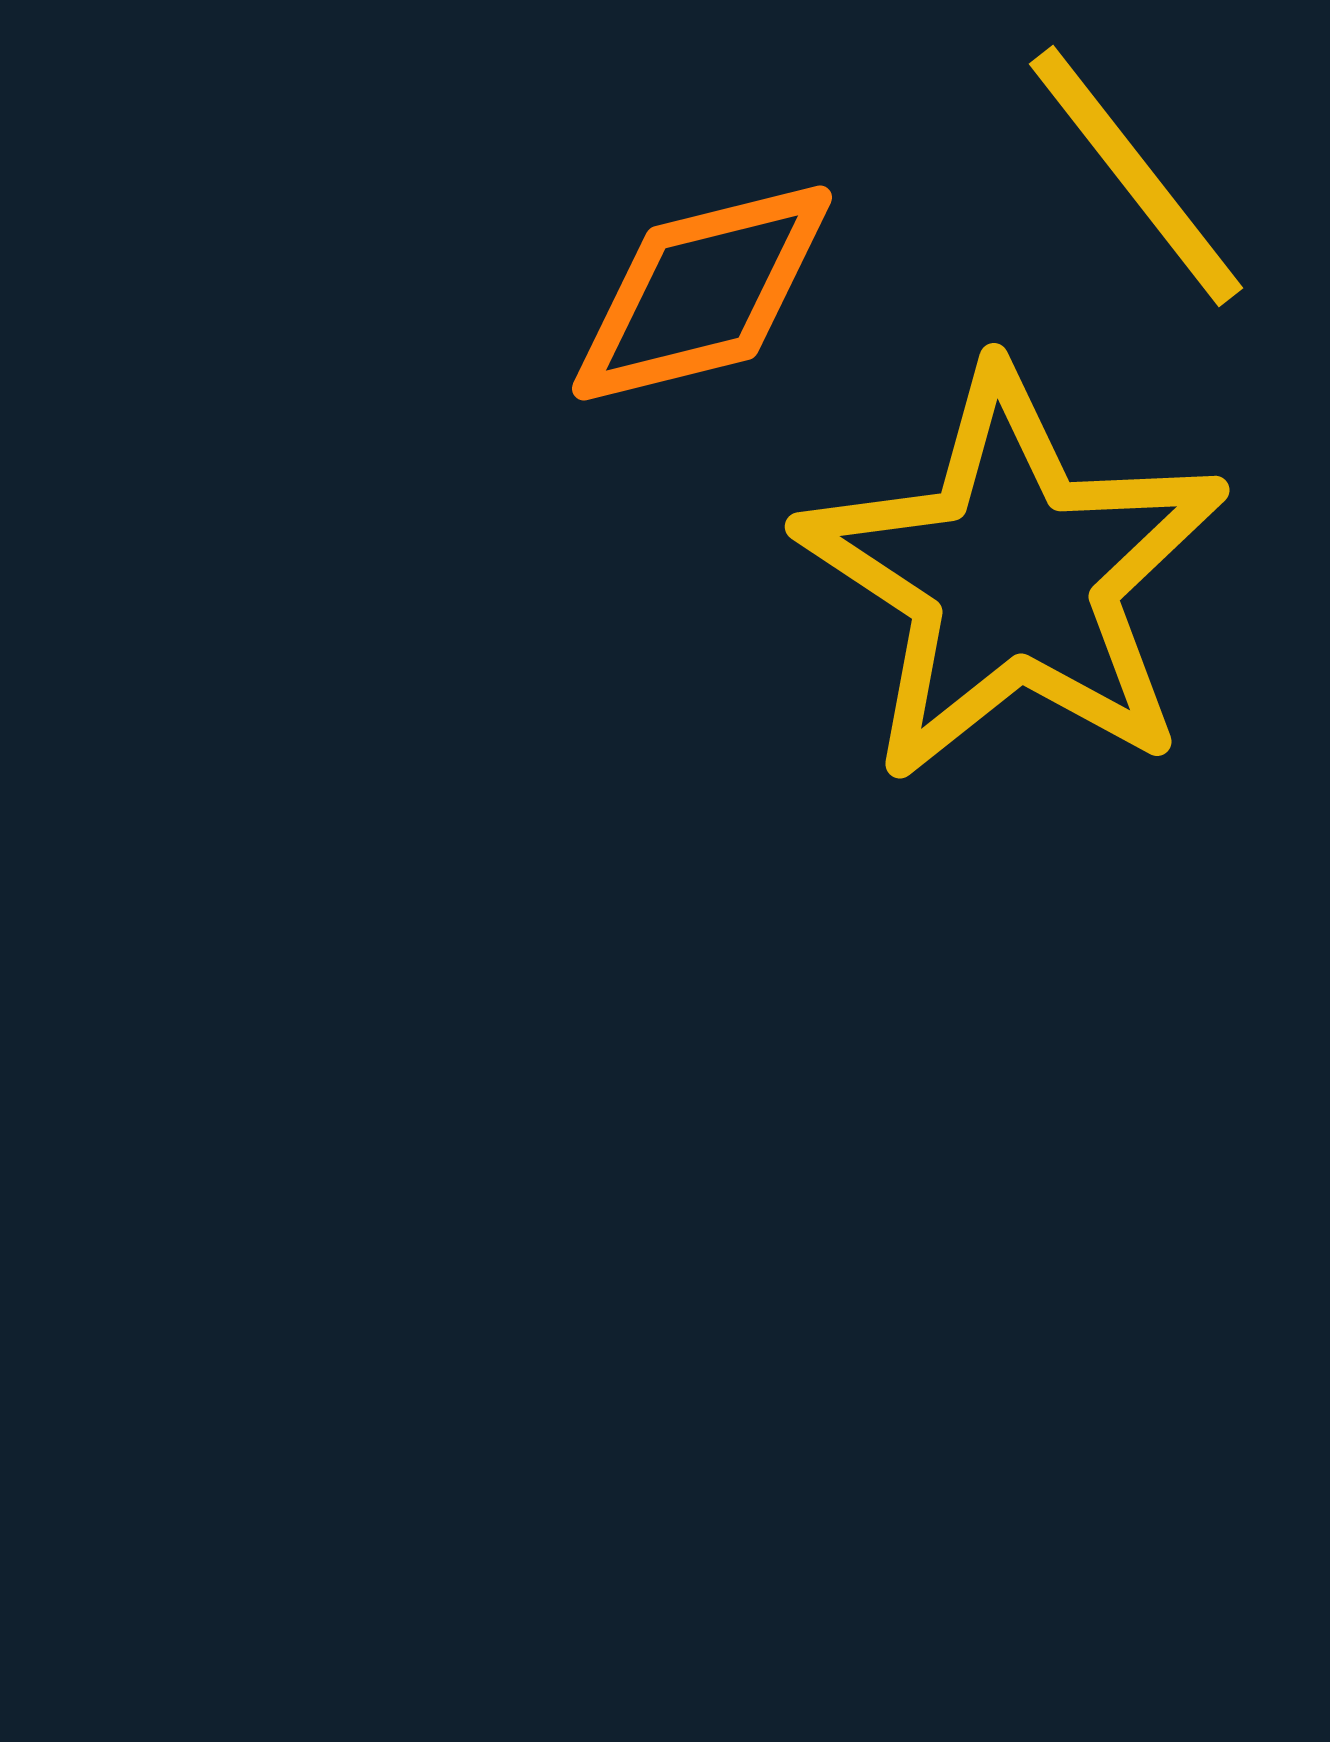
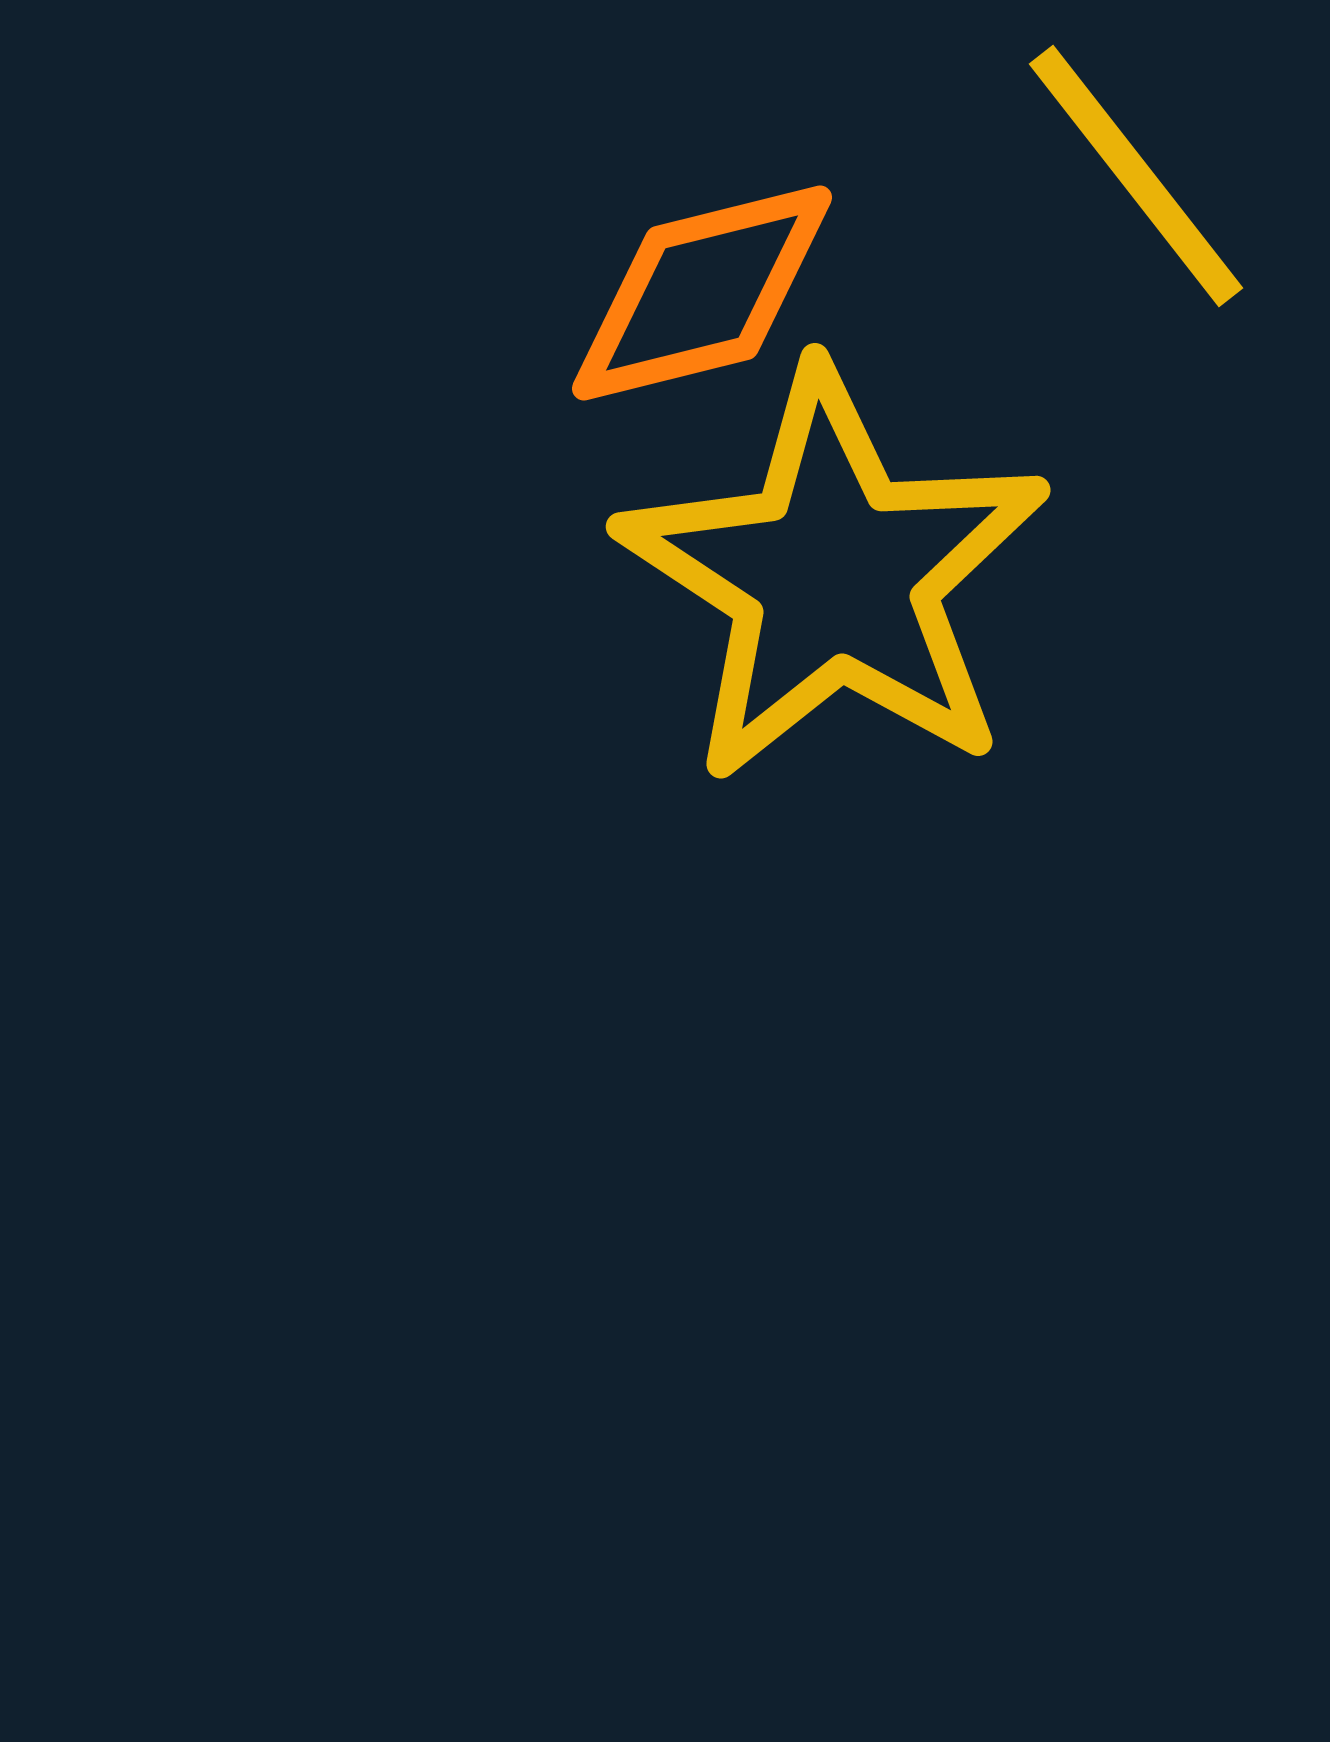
yellow star: moved 179 px left
